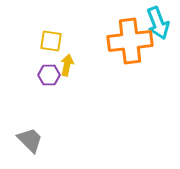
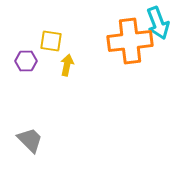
purple hexagon: moved 23 px left, 14 px up
